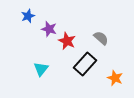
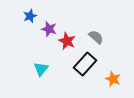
blue star: moved 2 px right
gray semicircle: moved 5 px left, 1 px up
orange star: moved 2 px left, 1 px down
